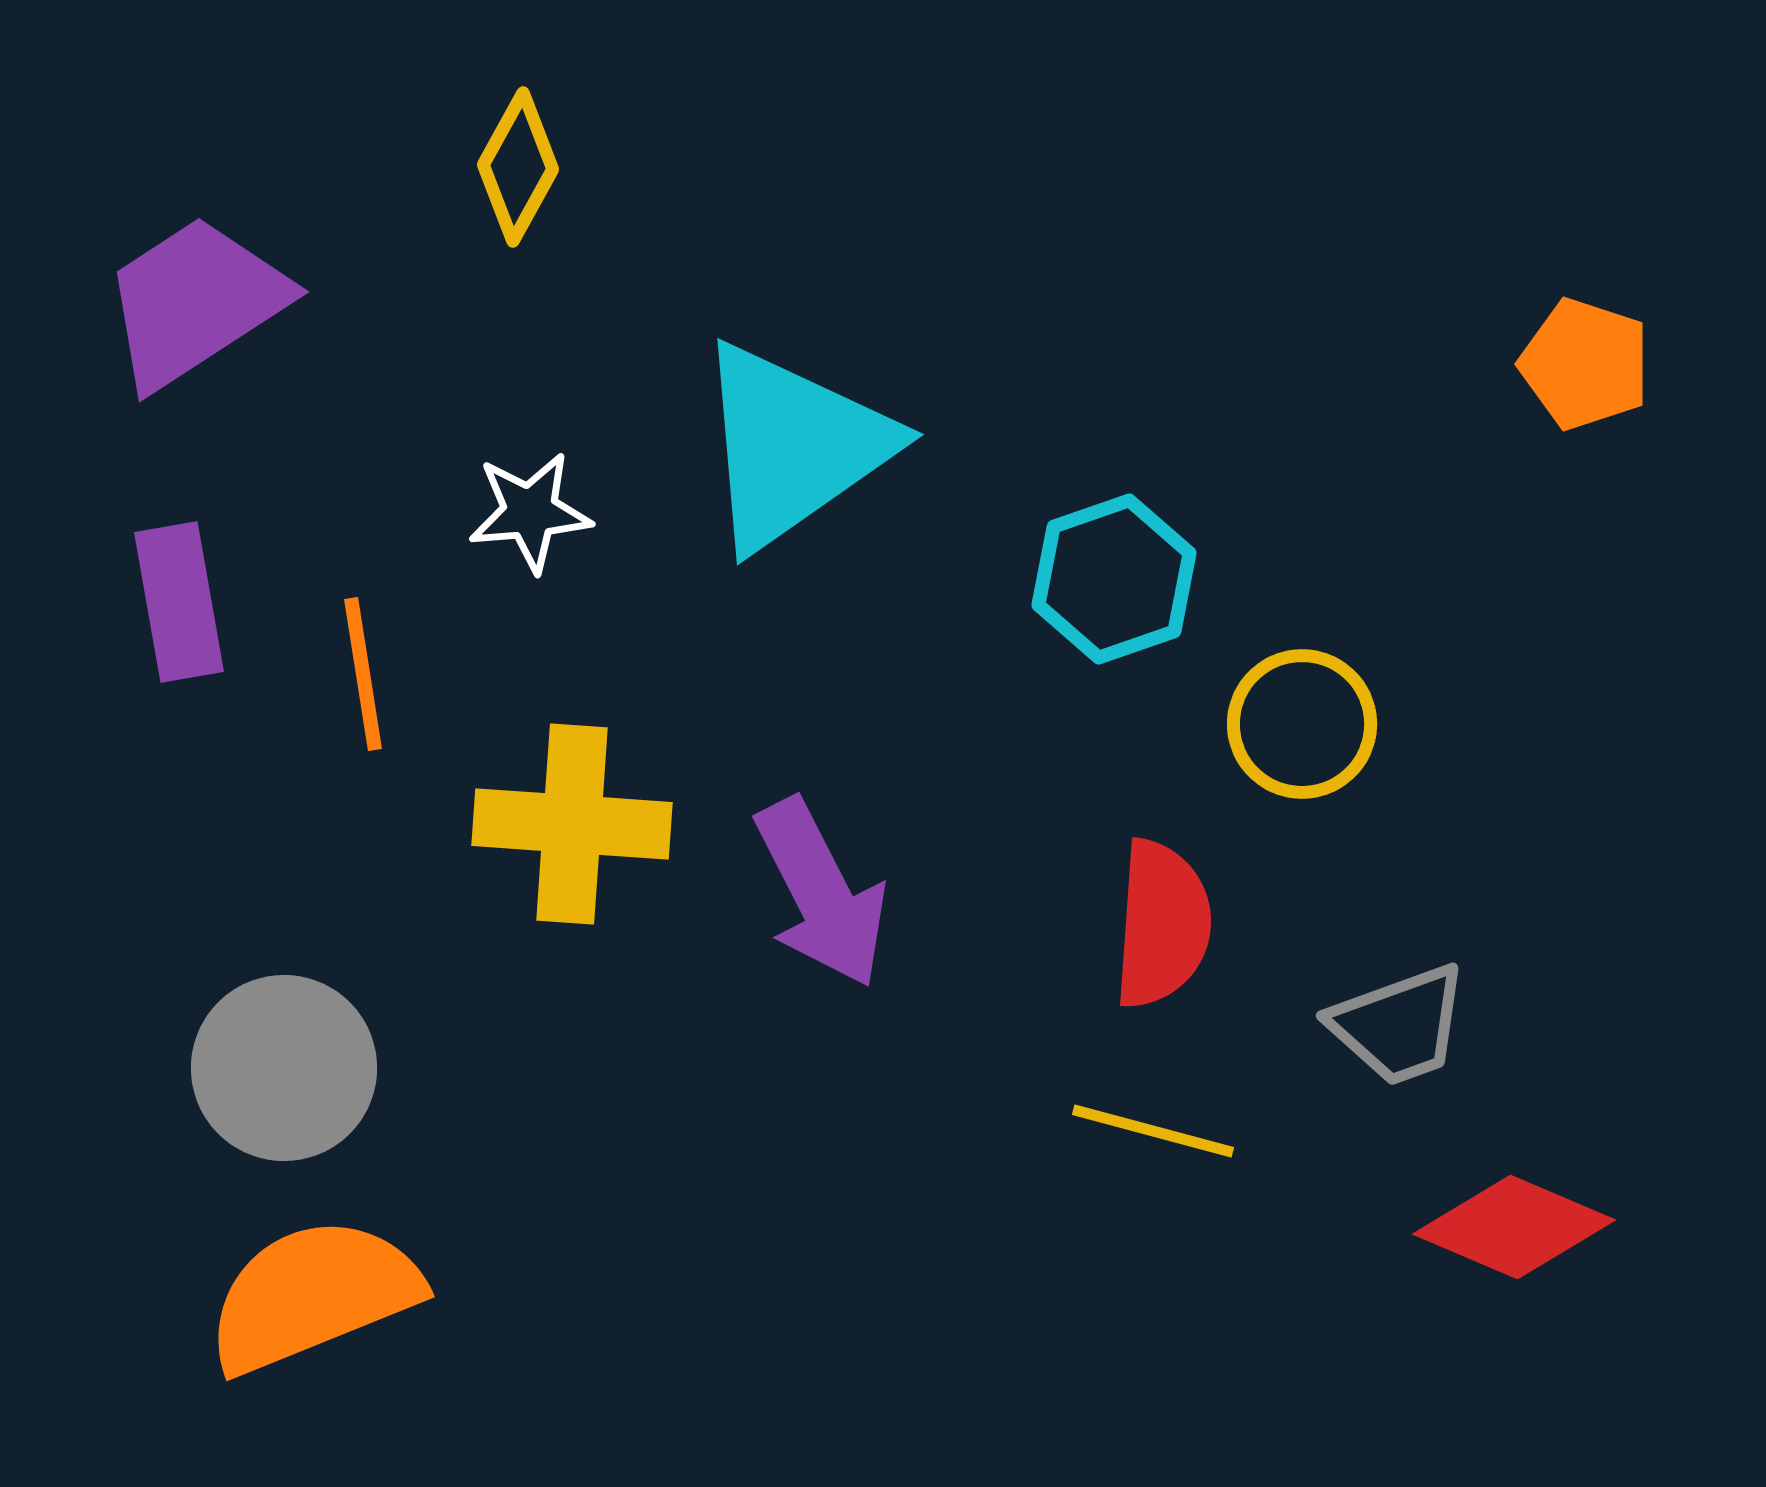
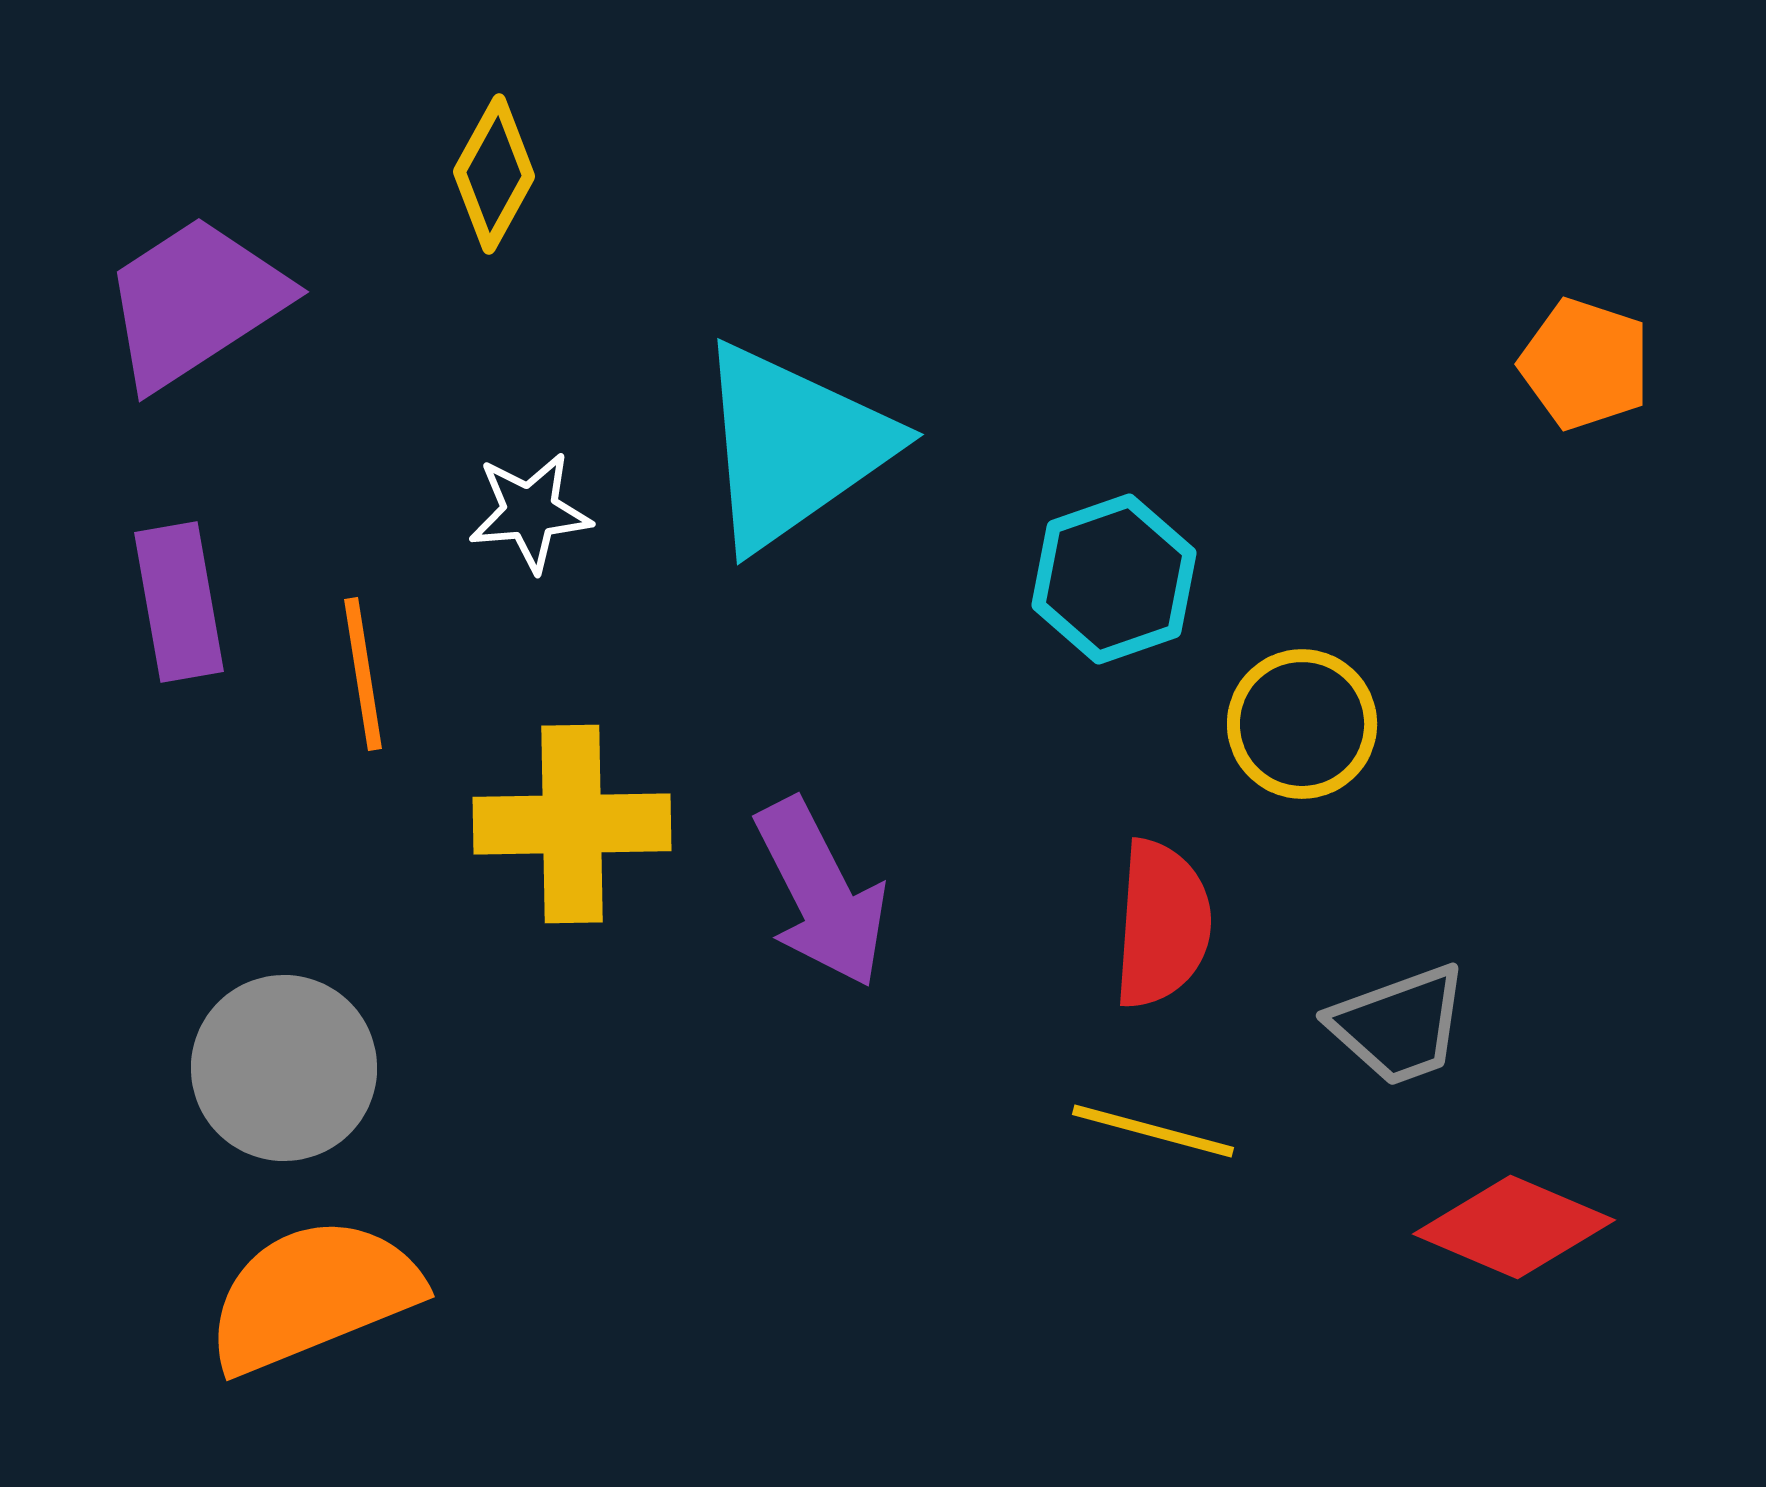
yellow diamond: moved 24 px left, 7 px down
yellow cross: rotated 5 degrees counterclockwise
